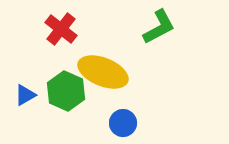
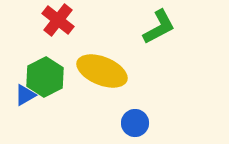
red cross: moved 3 px left, 9 px up
yellow ellipse: moved 1 px left, 1 px up
green hexagon: moved 21 px left, 14 px up; rotated 9 degrees clockwise
blue circle: moved 12 px right
